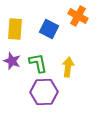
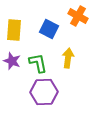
yellow rectangle: moved 1 px left, 1 px down
yellow arrow: moved 9 px up
